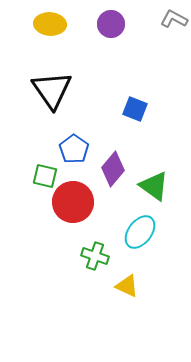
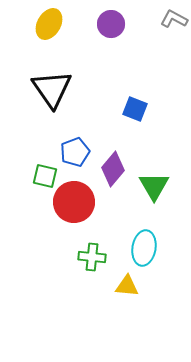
yellow ellipse: moved 1 px left; rotated 64 degrees counterclockwise
black triangle: moved 1 px up
blue pentagon: moved 1 px right, 3 px down; rotated 16 degrees clockwise
green triangle: rotated 24 degrees clockwise
red circle: moved 1 px right
cyan ellipse: moved 4 px right, 16 px down; rotated 28 degrees counterclockwise
green cross: moved 3 px left, 1 px down; rotated 12 degrees counterclockwise
yellow triangle: rotated 20 degrees counterclockwise
